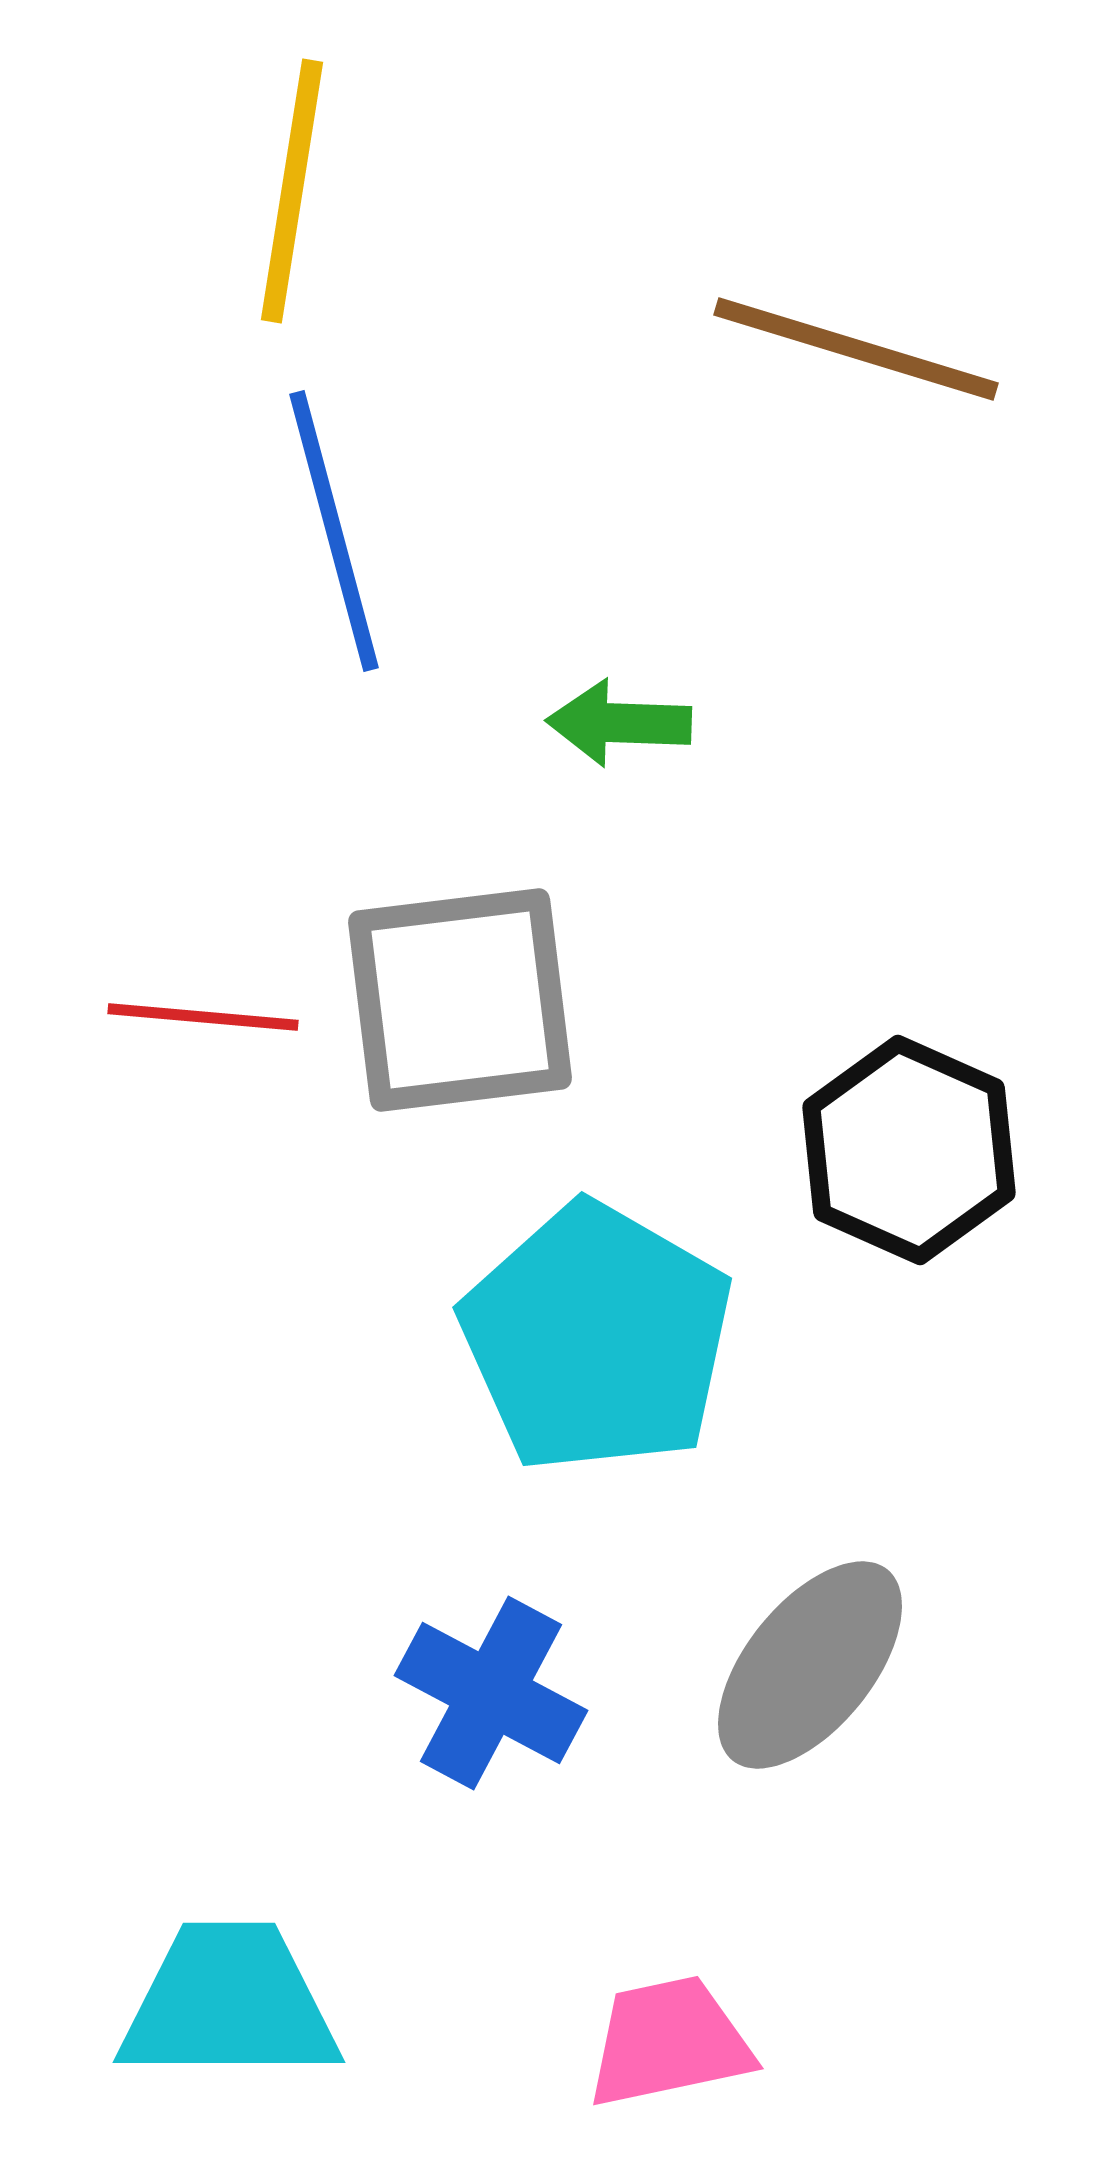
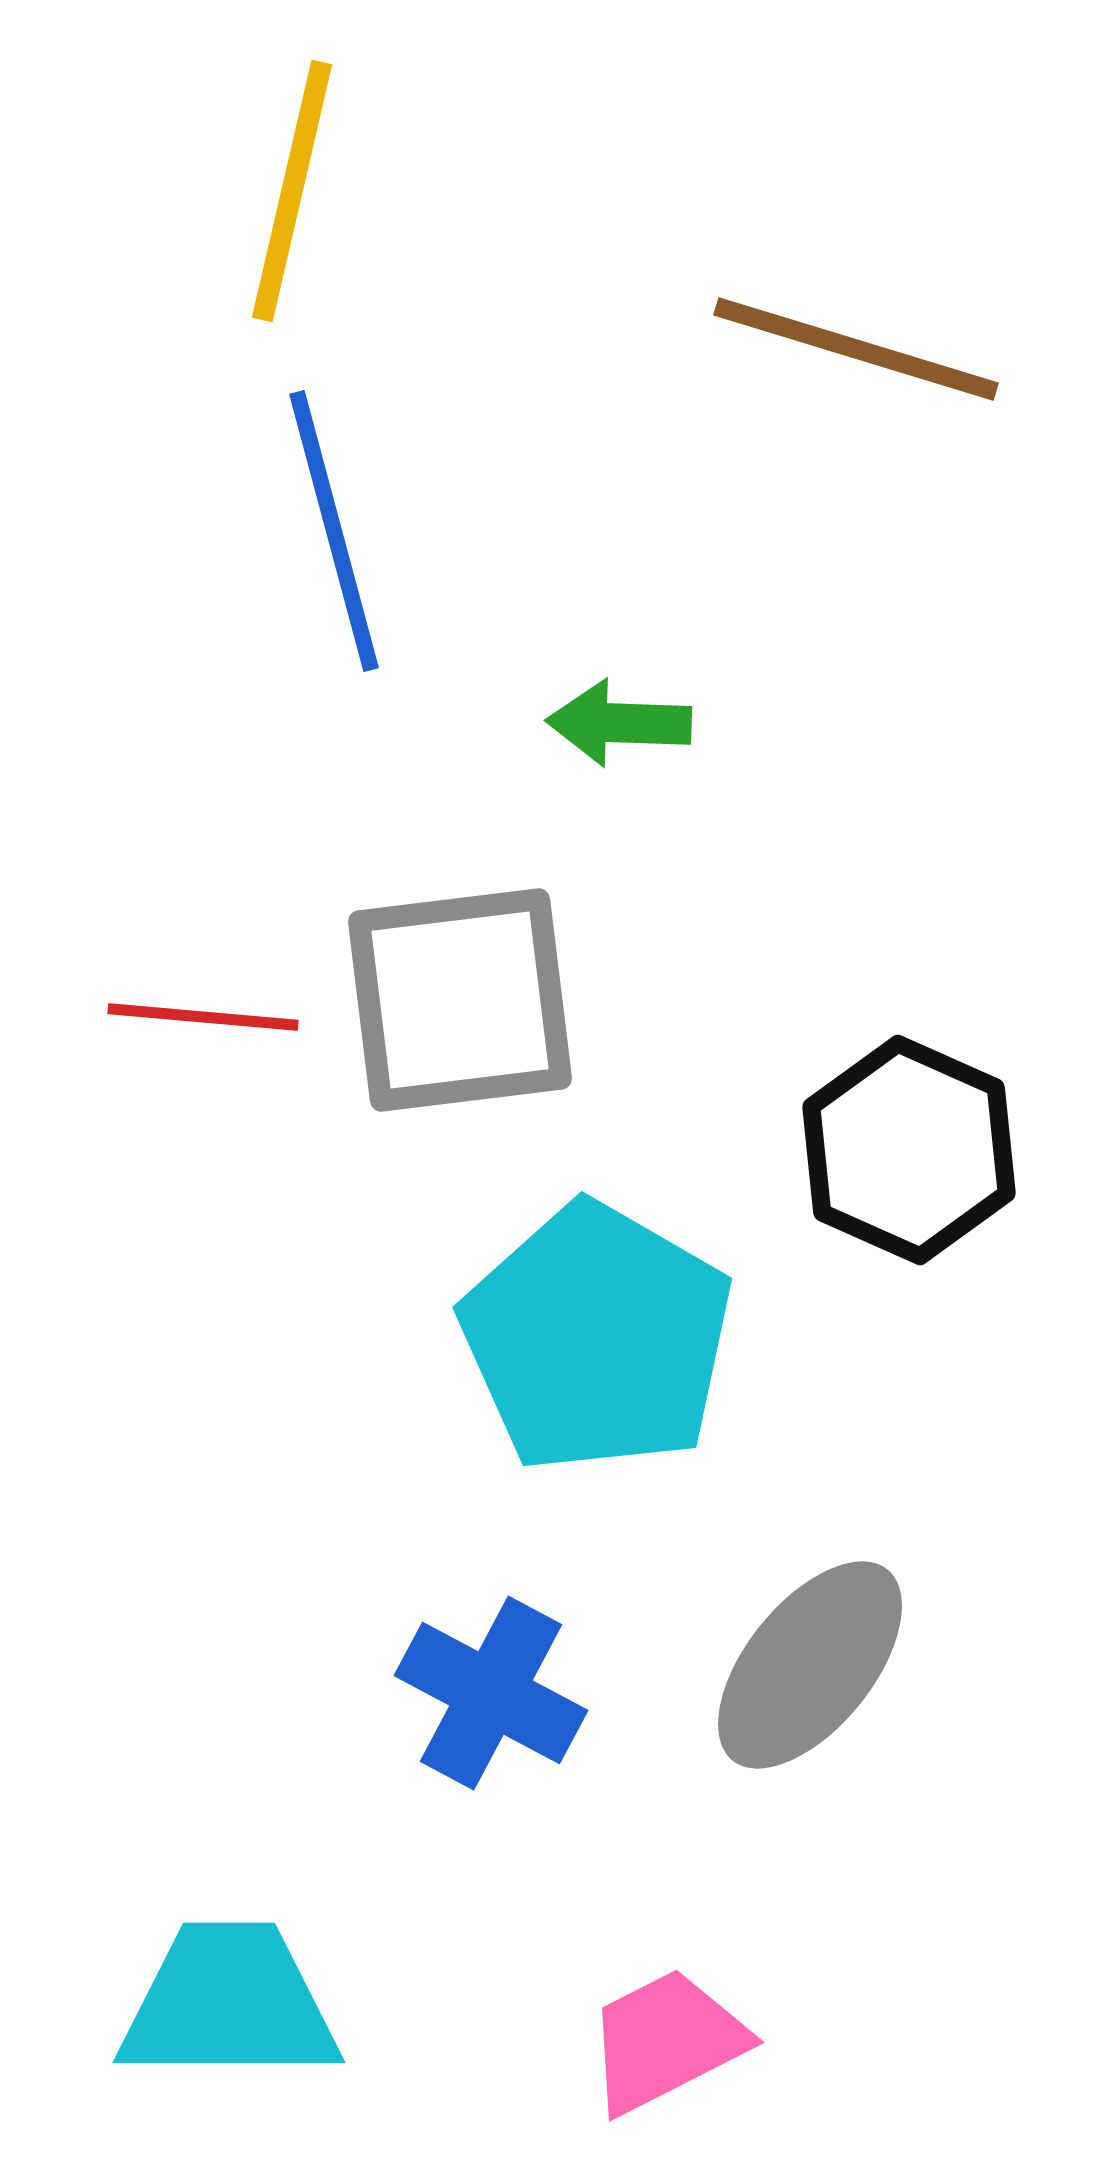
yellow line: rotated 4 degrees clockwise
pink trapezoid: moved 3 px left, 1 px up; rotated 15 degrees counterclockwise
